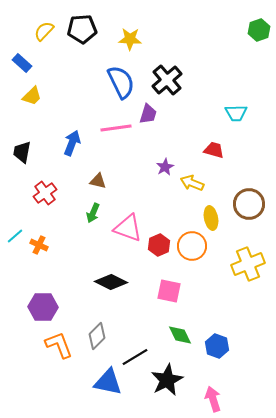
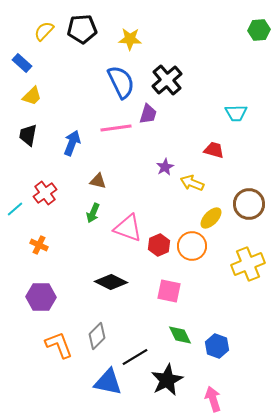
green hexagon: rotated 15 degrees clockwise
black trapezoid: moved 6 px right, 17 px up
yellow ellipse: rotated 55 degrees clockwise
cyan line: moved 27 px up
purple hexagon: moved 2 px left, 10 px up
